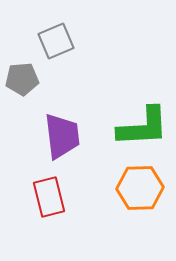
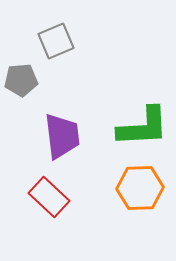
gray pentagon: moved 1 px left, 1 px down
red rectangle: rotated 33 degrees counterclockwise
